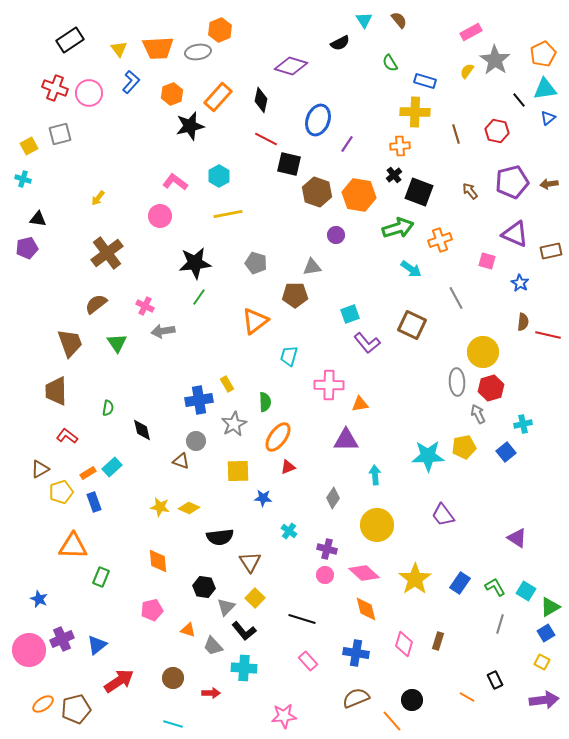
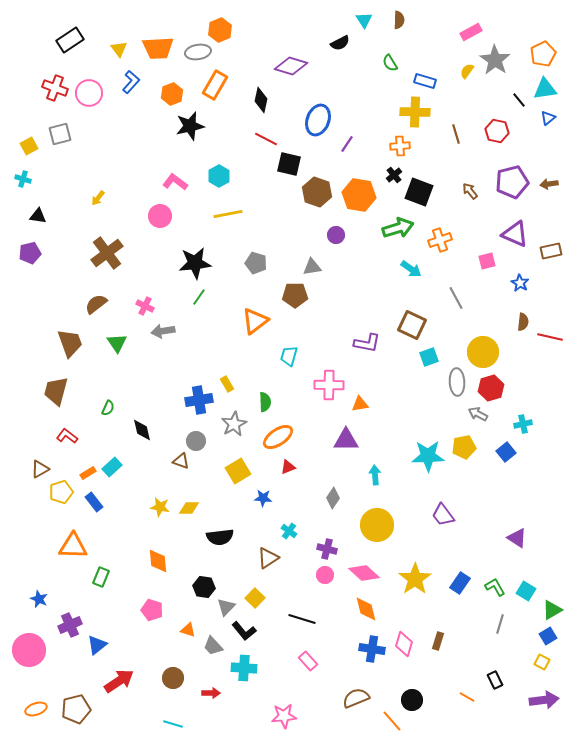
brown semicircle at (399, 20): rotated 42 degrees clockwise
orange rectangle at (218, 97): moved 3 px left, 12 px up; rotated 12 degrees counterclockwise
black triangle at (38, 219): moved 3 px up
purple pentagon at (27, 248): moved 3 px right, 5 px down
pink square at (487, 261): rotated 30 degrees counterclockwise
cyan square at (350, 314): moved 79 px right, 43 px down
red line at (548, 335): moved 2 px right, 2 px down
purple L-shape at (367, 343): rotated 40 degrees counterclockwise
brown trapezoid at (56, 391): rotated 16 degrees clockwise
green semicircle at (108, 408): rotated 14 degrees clockwise
gray arrow at (478, 414): rotated 36 degrees counterclockwise
orange ellipse at (278, 437): rotated 20 degrees clockwise
yellow square at (238, 471): rotated 30 degrees counterclockwise
blue rectangle at (94, 502): rotated 18 degrees counterclockwise
yellow diamond at (189, 508): rotated 25 degrees counterclockwise
brown triangle at (250, 562): moved 18 px right, 4 px up; rotated 30 degrees clockwise
green triangle at (550, 607): moved 2 px right, 3 px down
pink pentagon at (152, 610): rotated 30 degrees clockwise
blue square at (546, 633): moved 2 px right, 3 px down
purple cross at (62, 639): moved 8 px right, 14 px up
blue cross at (356, 653): moved 16 px right, 4 px up
orange ellipse at (43, 704): moved 7 px left, 5 px down; rotated 15 degrees clockwise
